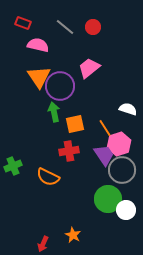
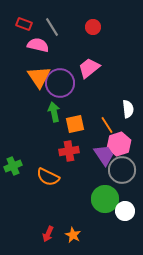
red rectangle: moved 1 px right, 1 px down
gray line: moved 13 px left; rotated 18 degrees clockwise
purple circle: moved 3 px up
white semicircle: rotated 66 degrees clockwise
orange line: moved 2 px right, 3 px up
green circle: moved 3 px left
white circle: moved 1 px left, 1 px down
red arrow: moved 5 px right, 10 px up
